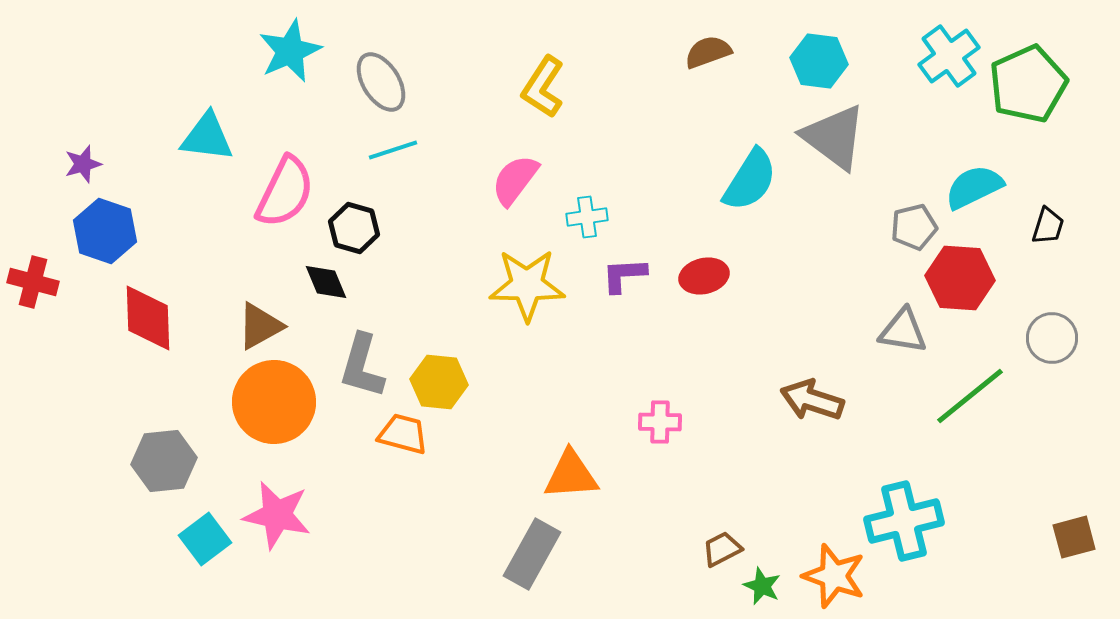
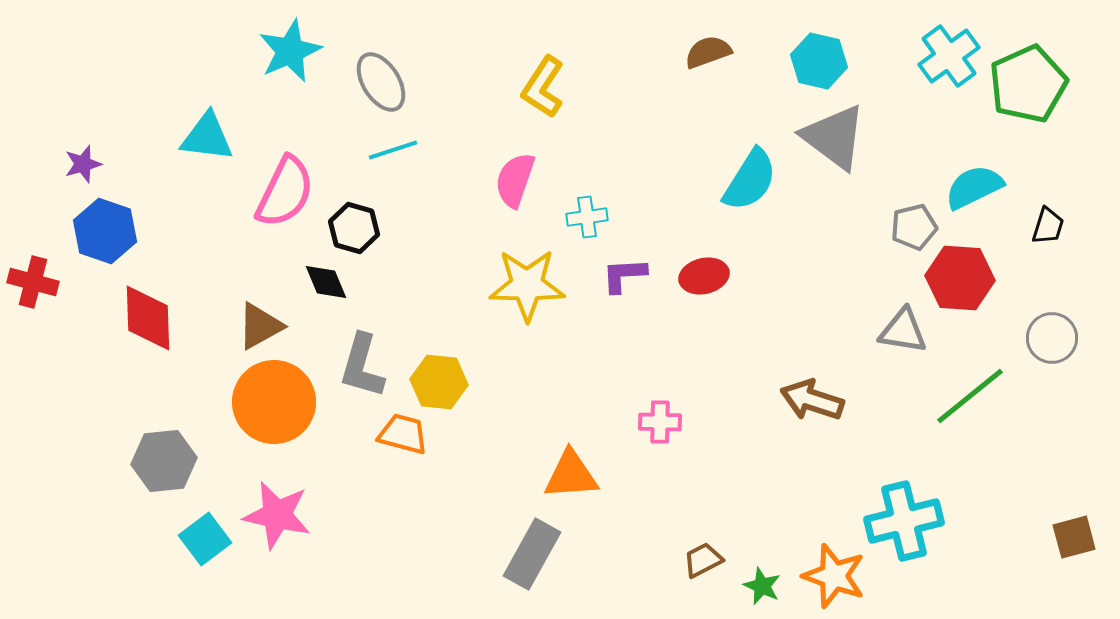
cyan hexagon at (819, 61): rotated 6 degrees clockwise
pink semicircle at (515, 180): rotated 18 degrees counterclockwise
brown trapezoid at (722, 549): moved 19 px left, 11 px down
